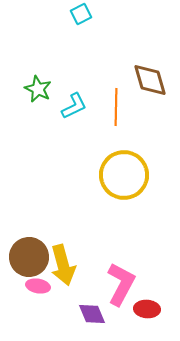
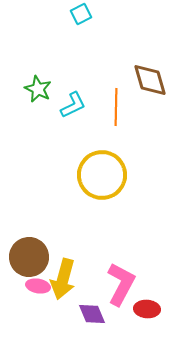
cyan L-shape: moved 1 px left, 1 px up
yellow circle: moved 22 px left
yellow arrow: moved 14 px down; rotated 30 degrees clockwise
